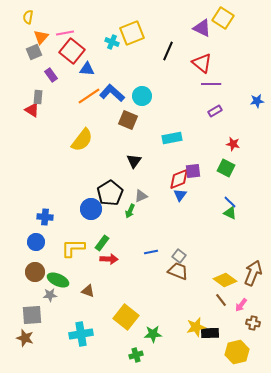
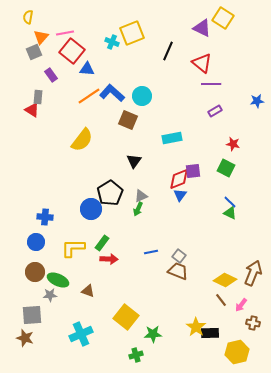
green arrow at (130, 211): moved 8 px right, 2 px up
yellow diamond at (225, 280): rotated 10 degrees counterclockwise
yellow star at (196, 327): rotated 24 degrees counterclockwise
cyan cross at (81, 334): rotated 15 degrees counterclockwise
